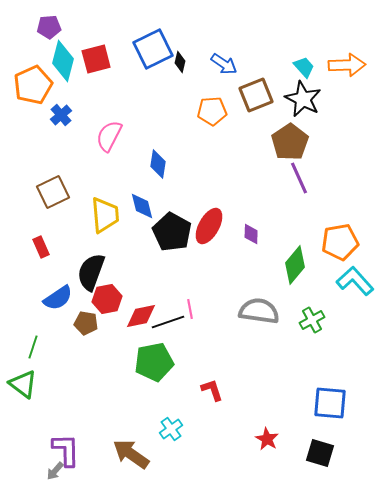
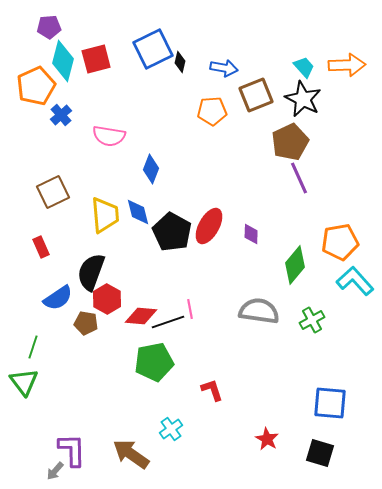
blue arrow at (224, 64): moved 4 px down; rotated 24 degrees counterclockwise
orange pentagon at (33, 85): moved 3 px right, 1 px down
pink semicircle at (109, 136): rotated 108 degrees counterclockwise
brown pentagon at (290, 142): rotated 9 degrees clockwise
blue diamond at (158, 164): moved 7 px left, 5 px down; rotated 12 degrees clockwise
blue diamond at (142, 206): moved 4 px left, 6 px down
red hexagon at (107, 299): rotated 20 degrees counterclockwise
red diamond at (141, 316): rotated 16 degrees clockwise
green triangle at (23, 384): moved 1 px right, 2 px up; rotated 16 degrees clockwise
purple L-shape at (66, 450): moved 6 px right
